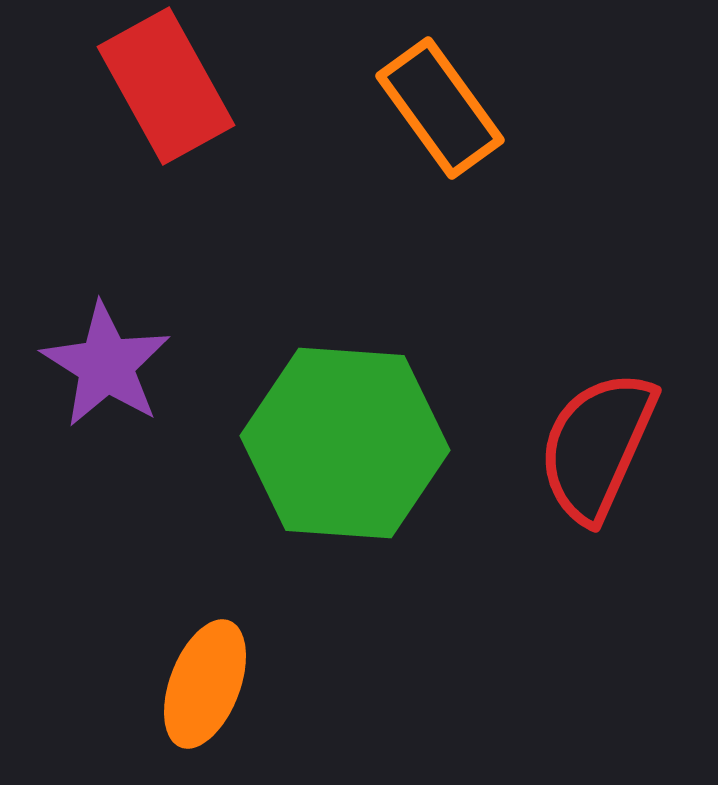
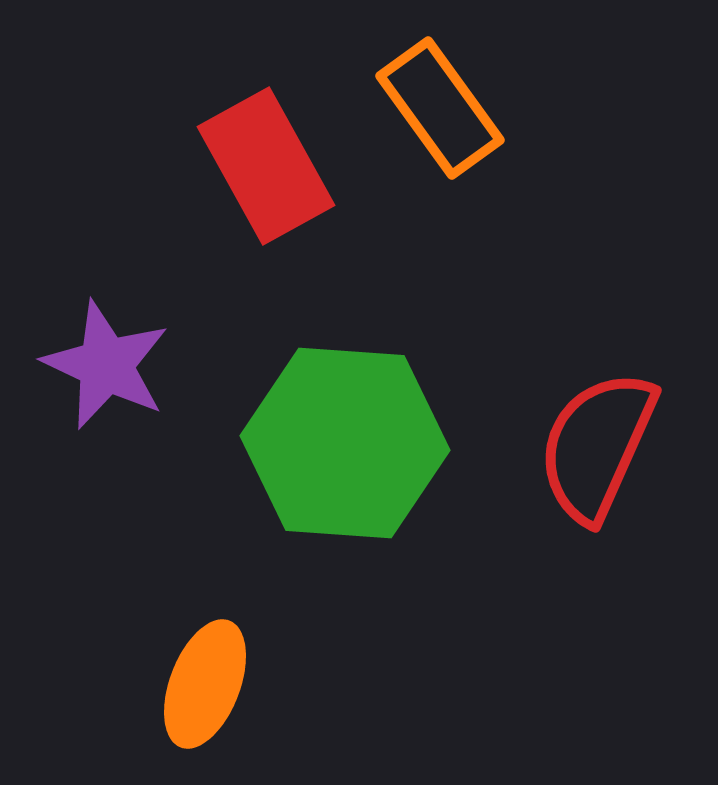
red rectangle: moved 100 px right, 80 px down
purple star: rotated 7 degrees counterclockwise
